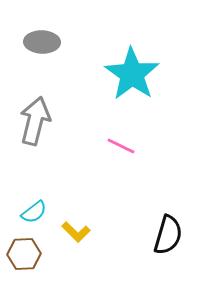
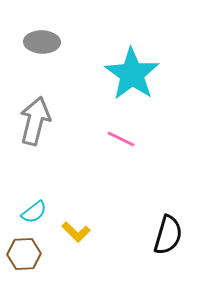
pink line: moved 7 px up
